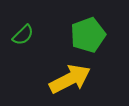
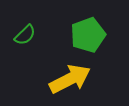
green semicircle: moved 2 px right
